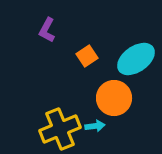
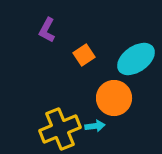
orange square: moved 3 px left, 1 px up
